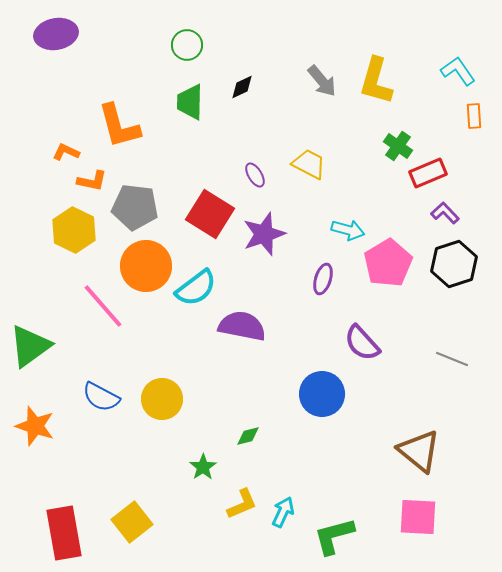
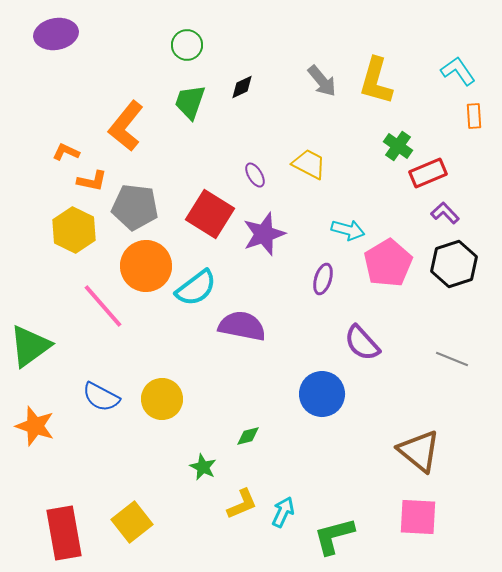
green trapezoid at (190, 102): rotated 18 degrees clockwise
orange L-shape at (119, 126): moved 7 px right; rotated 54 degrees clockwise
green star at (203, 467): rotated 12 degrees counterclockwise
